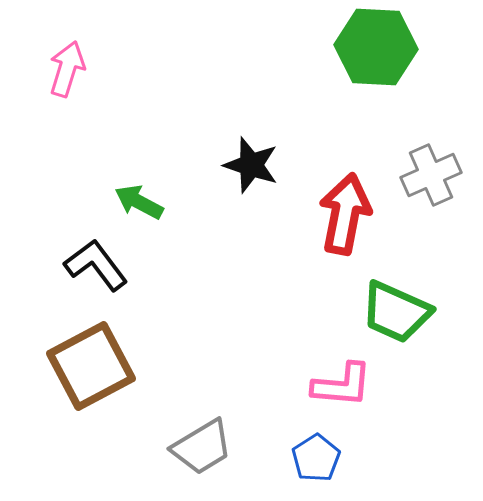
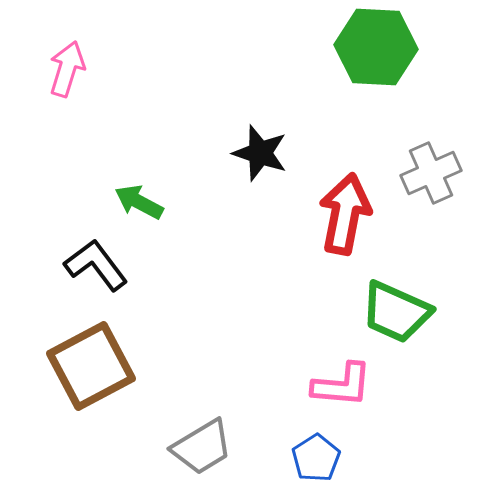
black star: moved 9 px right, 12 px up
gray cross: moved 2 px up
